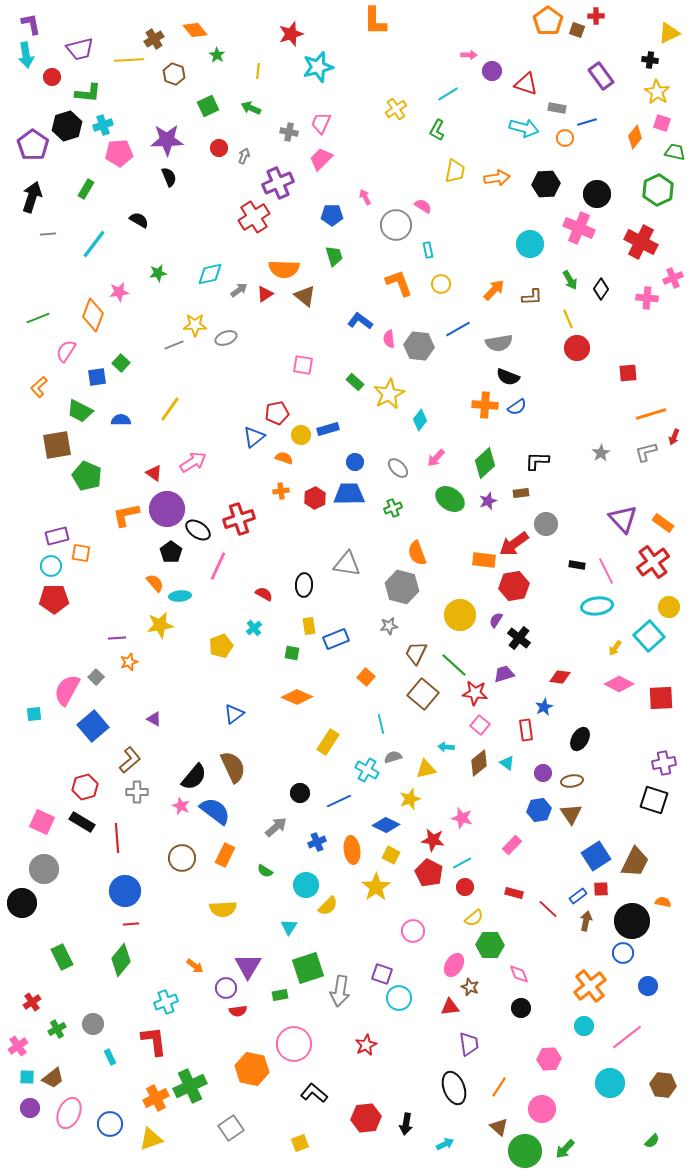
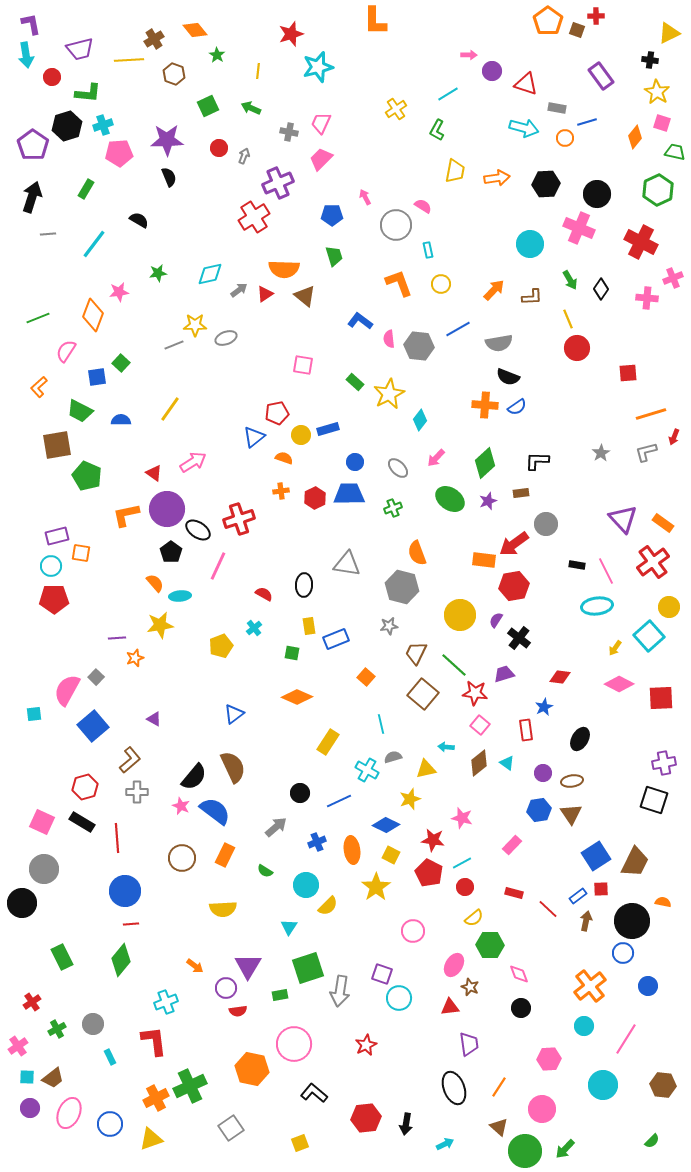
orange star at (129, 662): moved 6 px right, 4 px up
pink line at (627, 1037): moved 1 px left, 2 px down; rotated 20 degrees counterclockwise
cyan circle at (610, 1083): moved 7 px left, 2 px down
